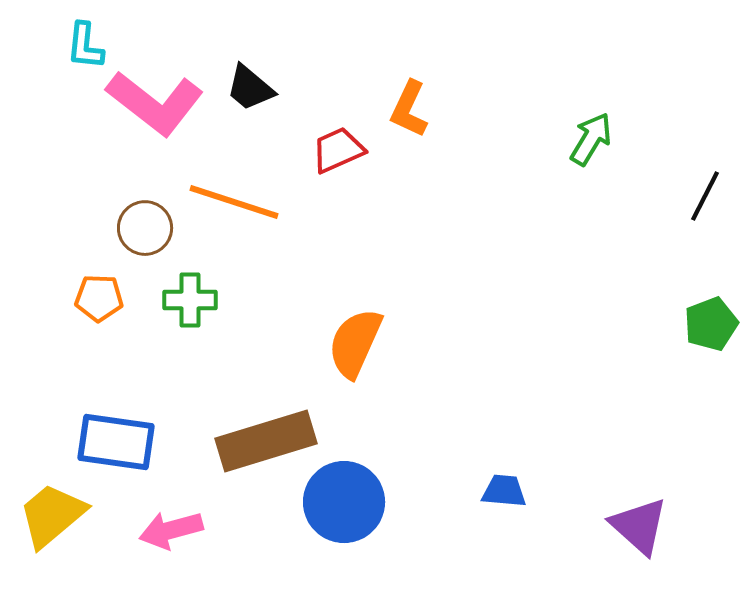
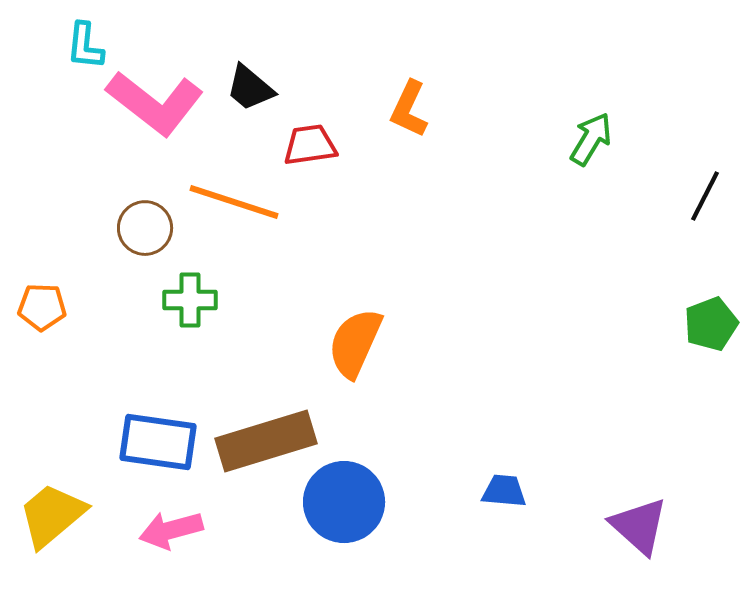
red trapezoid: moved 28 px left, 5 px up; rotated 16 degrees clockwise
orange pentagon: moved 57 px left, 9 px down
blue rectangle: moved 42 px right
